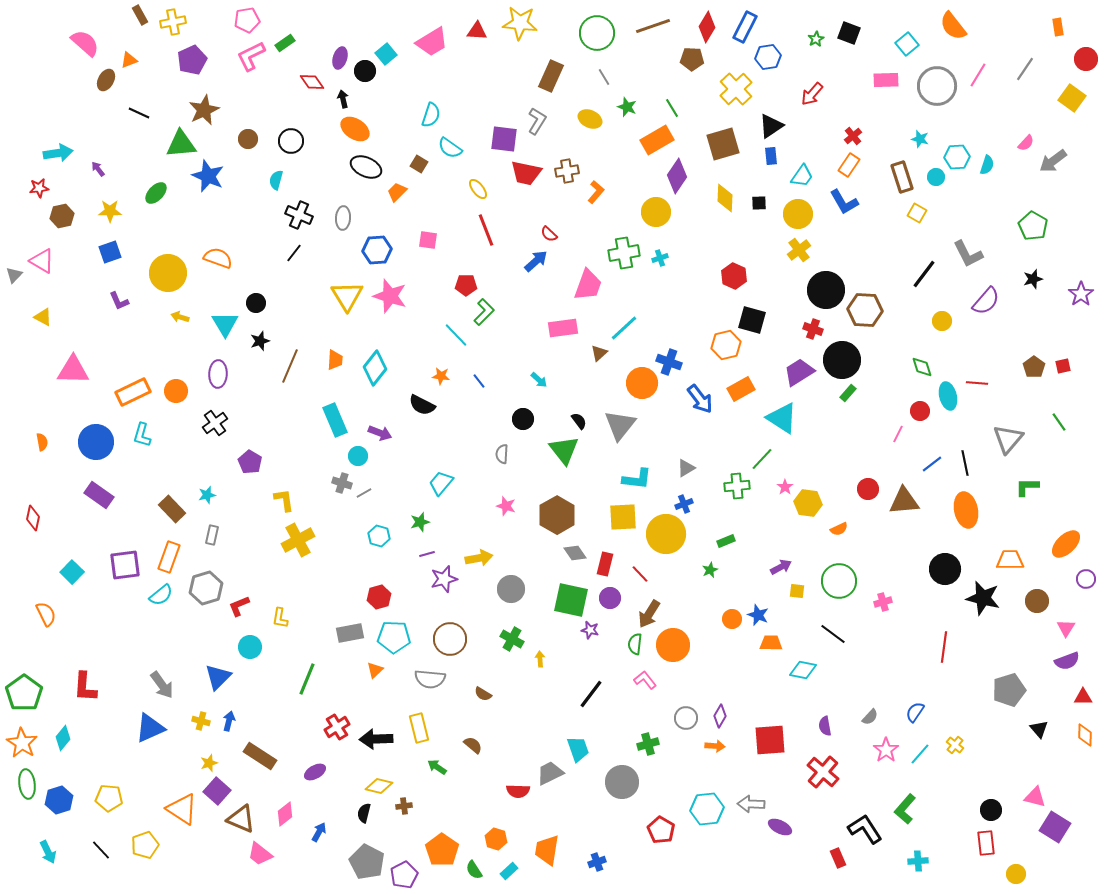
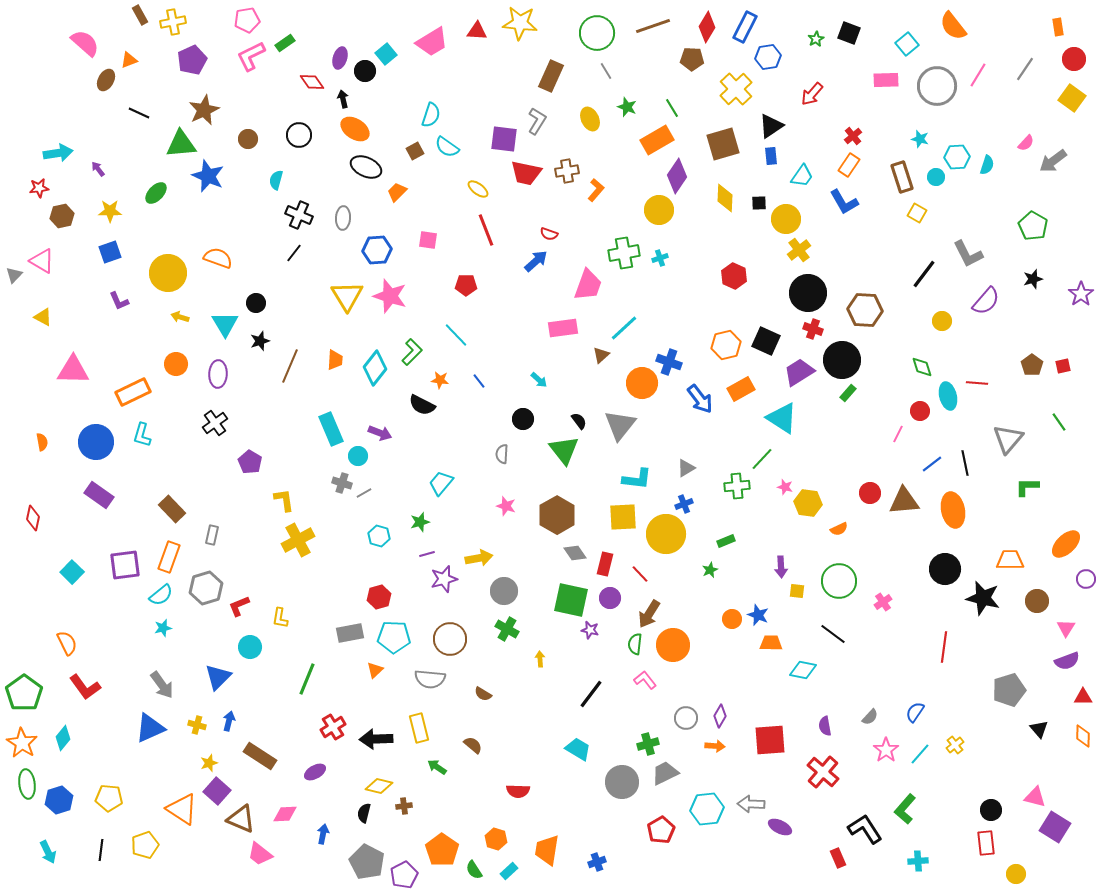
red circle at (1086, 59): moved 12 px left
gray line at (604, 77): moved 2 px right, 6 px up
yellow ellipse at (590, 119): rotated 40 degrees clockwise
black circle at (291, 141): moved 8 px right, 6 px up
cyan semicircle at (450, 148): moved 3 px left, 1 px up
brown square at (419, 164): moved 4 px left, 13 px up; rotated 30 degrees clockwise
yellow ellipse at (478, 189): rotated 15 degrees counterclockwise
orange L-shape at (596, 192): moved 2 px up
yellow circle at (656, 212): moved 3 px right, 2 px up
yellow circle at (798, 214): moved 12 px left, 5 px down
red semicircle at (549, 234): rotated 24 degrees counterclockwise
black circle at (826, 290): moved 18 px left, 3 px down
green L-shape at (484, 312): moved 72 px left, 40 px down
black square at (752, 320): moved 14 px right, 21 px down; rotated 8 degrees clockwise
brown triangle at (599, 353): moved 2 px right, 2 px down
brown pentagon at (1034, 367): moved 2 px left, 2 px up
orange star at (441, 376): moved 1 px left, 4 px down
orange circle at (176, 391): moved 27 px up
cyan rectangle at (335, 420): moved 4 px left, 9 px down
pink star at (785, 487): rotated 21 degrees counterclockwise
red circle at (868, 489): moved 2 px right, 4 px down
cyan star at (207, 495): moved 44 px left, 133 px down
orange ellipse at (966, 510): moved 13 px left
purple arrow at (781, 567): rotated 115 degrees clockwise
gray circle at (511, 589): moved 7 px left, 2 px down
pink cross at (883, 602): rotated 18 degrees counterclockwise
orange semicircle at (46, 614): moved 21 px right, 29 px down
green cross at (512, 639): moved 5 px left, 10 px up
red L-shape at (85, 687): rotated 40 degrees counterclockwise
yellow cross at (201, 721): moved 4 px left, 4 px down
red cross at (337, 727): moved 4 px left
orange diamond at (1085, 735): moved 2 px left, 1 px down
yellow cross at (955, 745): rotated 12 degrees clockwise
cyan trapezoid at (578, 749): rotated 40 degrees counterclockwise
gray trapezoid at (550, 773): moved 115 px right
pink diamond at (285, 814): rotated 35 degrees clockwise
red pentagon at (661, 830): rotated 12 degrees clockwise
blue arrow at (319, 832): moved 4 px right, 2 px down; rotated 18 degrees counterclockwise
black line at (101, 850): rotated 50 degrees clockwise
